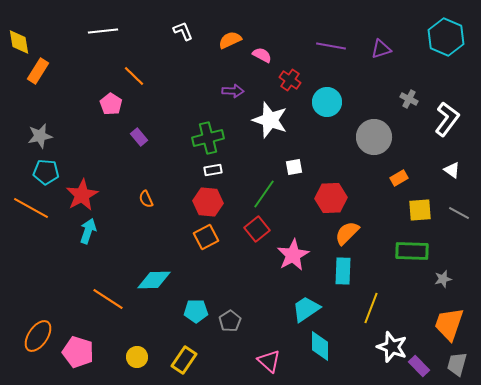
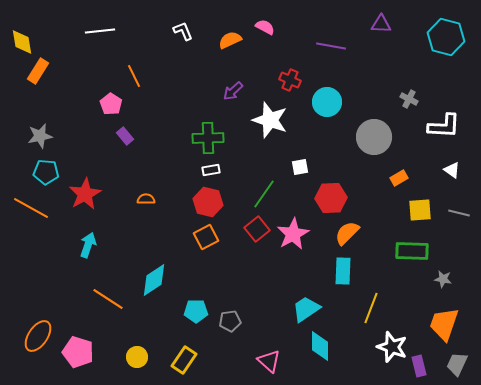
white line at (103, 31): moved 3 px left
cyan hexagon at (446, 37): rotated 9 degrees counterclockwise
yellow diamond at (19, 42): moved 3 px right
purple triangle at (381, 49): moved 25 px up; rotated 20 degrees clockwise
pink semicircle at (262, 55): moved 3 px right, 28 px up
orange line at (134, 76): rotated 20 degrees clockwise
red cross at (290, 80): rotated 10 degrees counterclockwise
purple arrow at (233, 91): rotated 135 degrees clockwise
white L-shape at (447, 119): moved 3 px left, 7 px down; rotated 56 degrees clockwise
purple rectangle at (139, 137): moved 14 px left, 1 px up
green cross at (208, 138): rotated 12 degrees clockwise
white square at (294, 167): moved 6 px right
white rectangle at (213, 170): moved 2 px left
red star at (82, 195): moved 3 px right, 1 px up
orange semicircle at (146, 199): rotated 114 degrees clockwise
red hexagon at (208, 202): rotated 8 degrees clockwise
gray line at (459, 213): rotated 15 degrees counterclockwise
cyan arrow at (88, 231): moved 14 px down
pink star at (293, 255): moved 21 px up
gray star at (443, 279): rotated 24 degrees clockwise
cyan diamond at (154, 280): rotated 32 degrees counterclockwise
gray pentagon at (230, 321): rotated 25 degrees clockwise
orange trapezoid at (449, 324): moved 5 px left
gray trapezoid at (457, 364): rotated 10 degrees clockwise
purple rectangle at (419, 366): rotated 30 degrees clockwise
